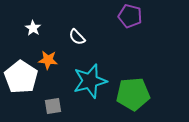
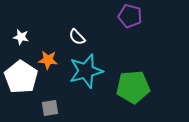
white star: moved 12 px left, 9 px down; rotated 21 degrees counterclockwise
cyan star: moved 4 px left, 10 px up
green pentagon: moved 7 px up
gray square: moved 3 px left, 2 px down
